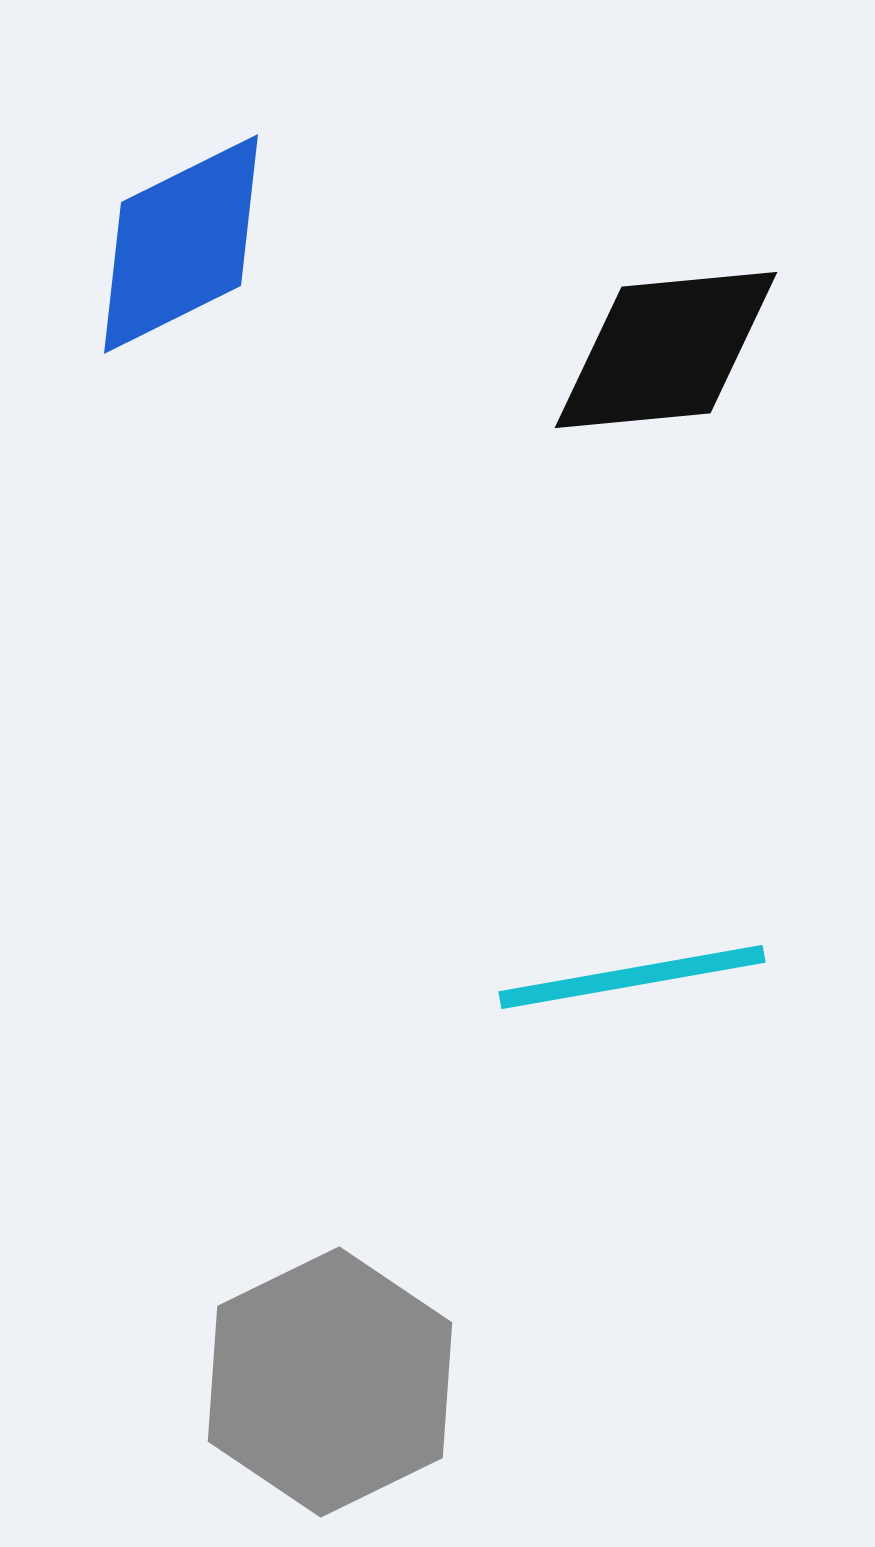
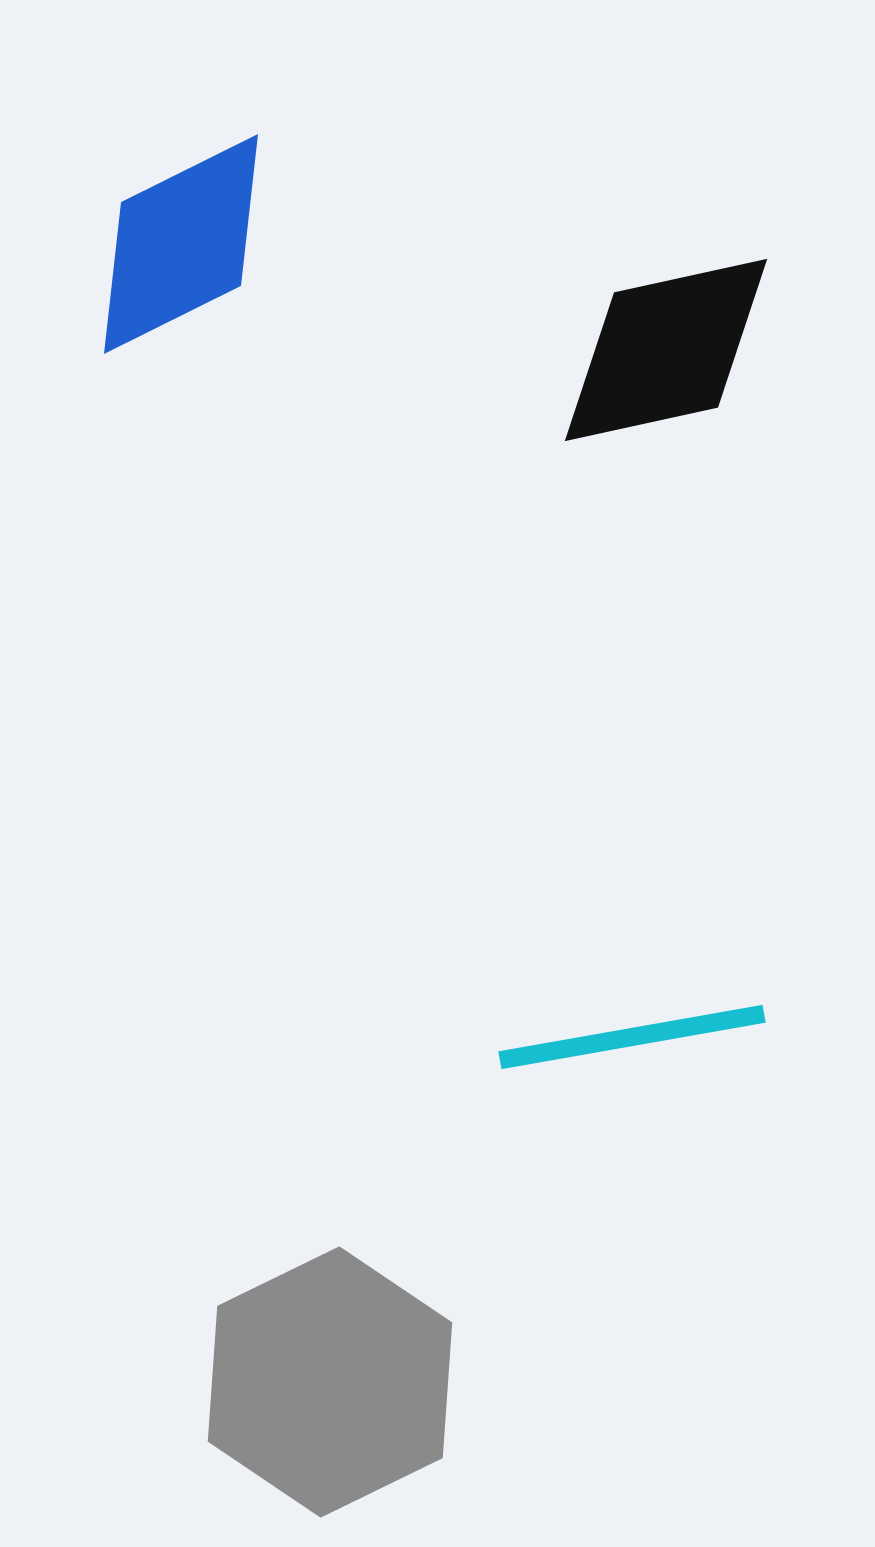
black diamond: rotated 7 degrees counterclockwise
cyan line: moved 60 px down
